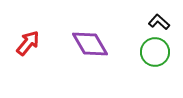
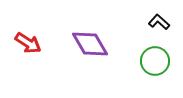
red arrow: rotated 84 degrees clockwise
green circle: moved 9 px down
